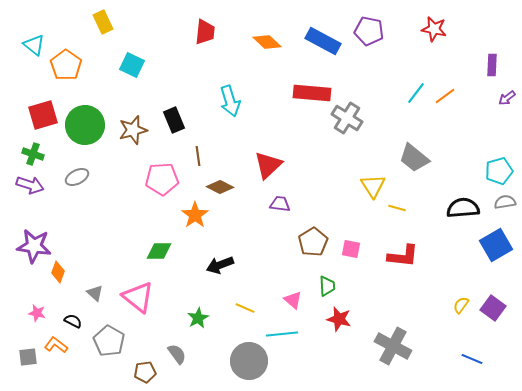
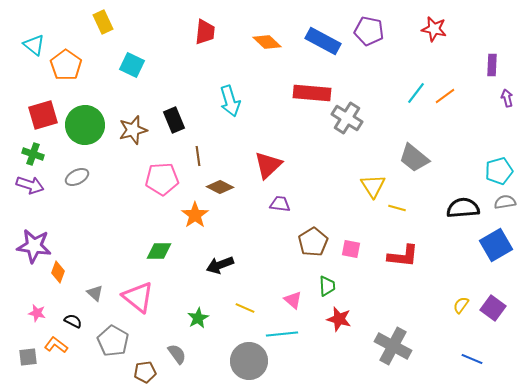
purple arrow at (507, 98): rotated 114 degrees clockwise
gray pentagon at (109, 341): moved 4 px right
